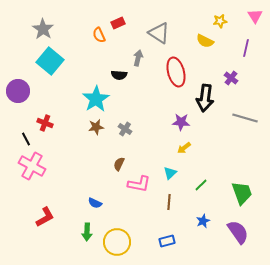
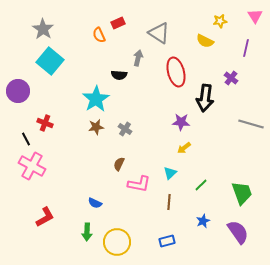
gray line: moved 6 px right, 6 px down
